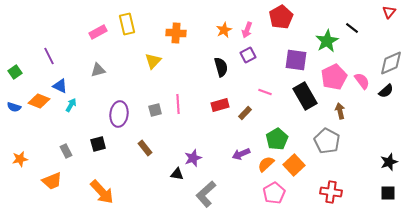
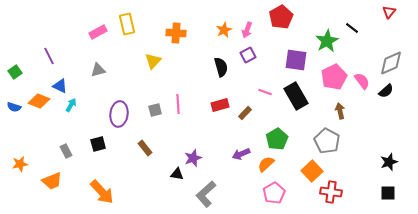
black rectangle at (305, 96): moved 9 px left
orange star at (20, 159): moved 5 px down
orange square at (294, 165): moved 18 px right, 6 px down
